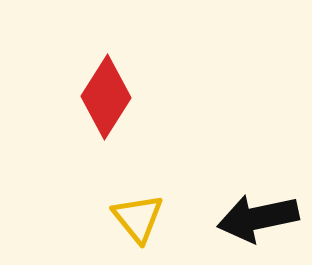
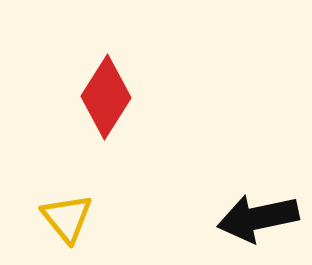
yellow triangle: moved 71 px left
